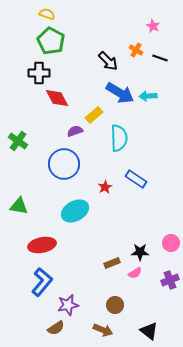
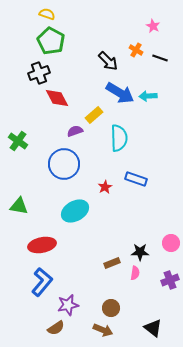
black cross: rotated 20 degrees counterclockwise
blue rectangle: rotated 15 degrees counterclockwise
pink semicircle: rotated 48 degrees counterclockwise
brown circle: moved 4 px left, 3 px down
black triangle: moved 4 px right, 3 px up
